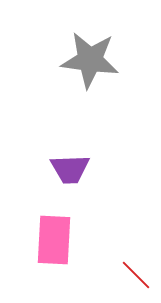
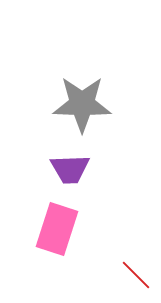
gray star: moved 8 px left, 44 px down; rotated 6 degrees counterclockwise
pink rectangle: moved 3 px right, 11 px up; rotated 15 degrees clockwise
